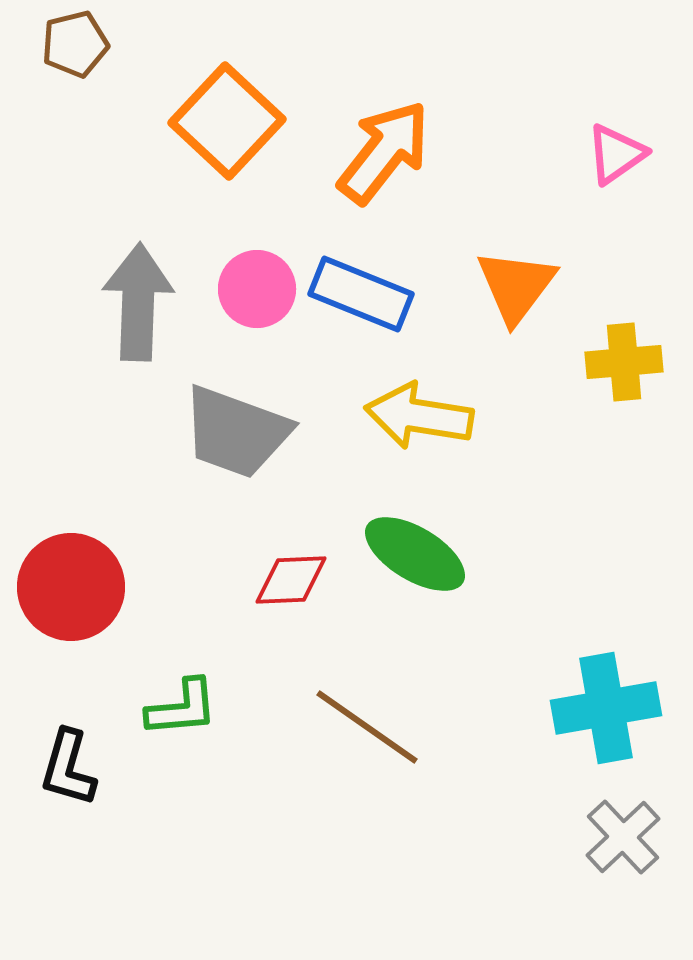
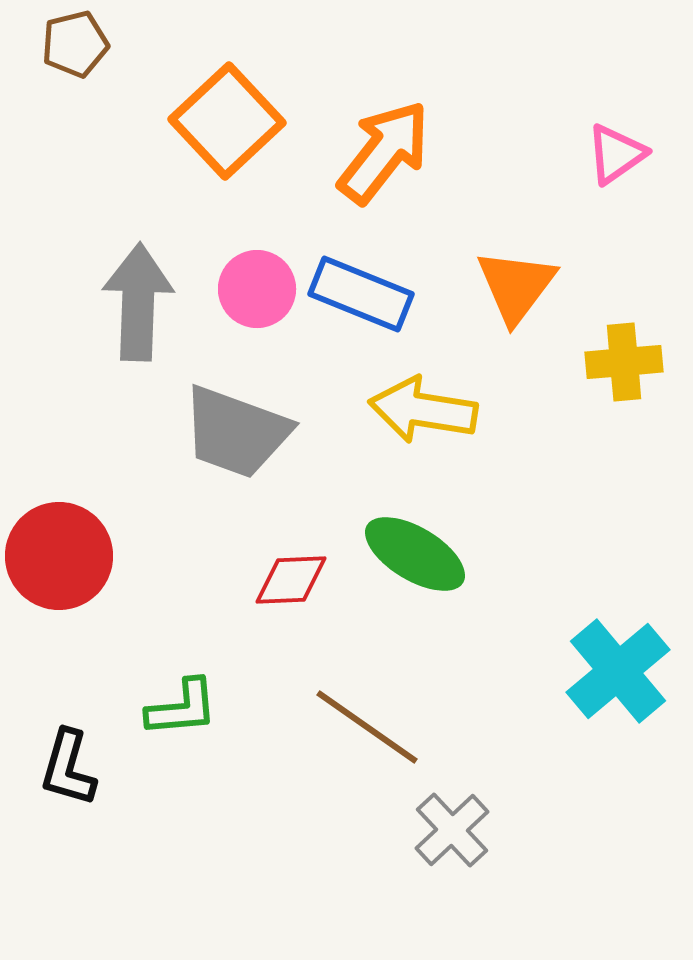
orange square: rotated 4 degrees clockwise
yellow arrow: moved 4 px right, 6 px up
red circle: moved 12 px left, 31 px up
cyan cross: moved 12 px right, 37 px up; rotated 30 degrees counterclockwise
gray cross: moved 171 px left, 7 px up
